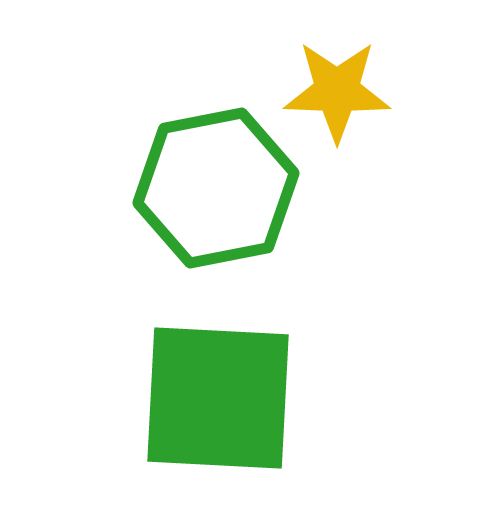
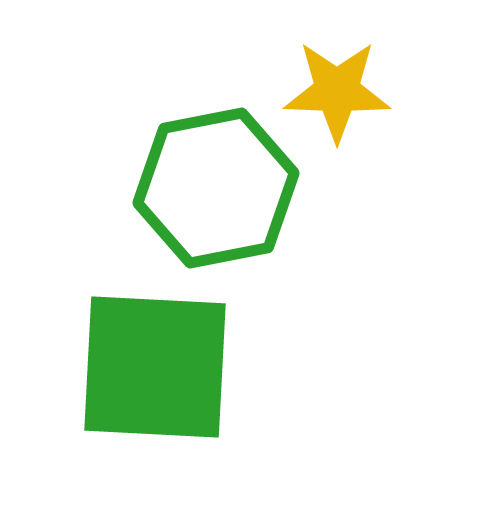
green square: moved 63 px left, 31 px up
